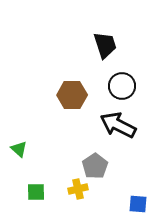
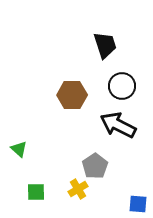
yellow cross: rotated 18 degrees counterclockwise
